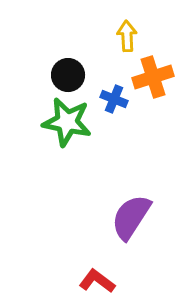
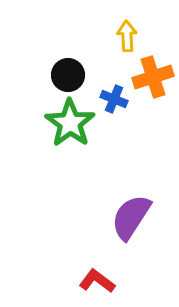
green star: moved 3 px right, 1 px down; rotated 24 degrees clockwise
